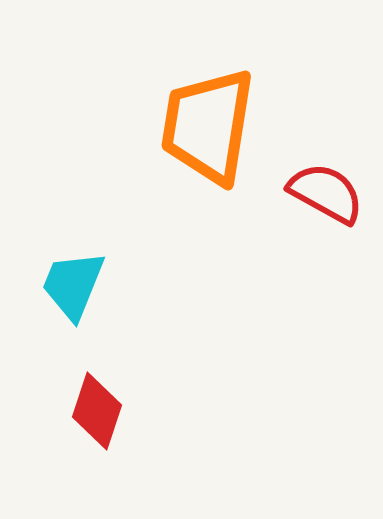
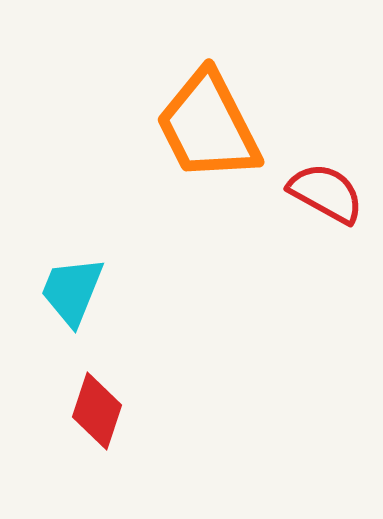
orange trapezoid: rotated 36 degrees counterclockwise
cyan trapezoid: moved 1 px left, 6 px down
